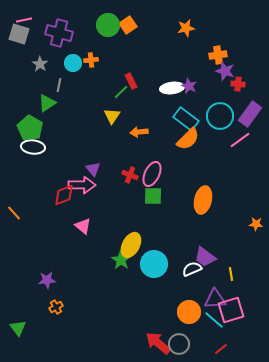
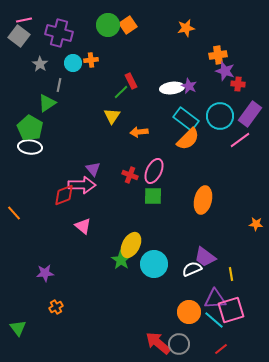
gray square at (19, 34): moved 2 px down; rotated 20 degrees clockwise
white ellipse at (33, 147): moved 3 px left
pink ellipse at (152, 174): moved 2 px right, 3 px up
purple star at (47, 280): moved 2 px left, 7 px up
